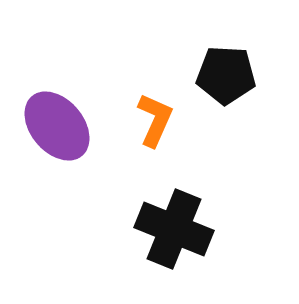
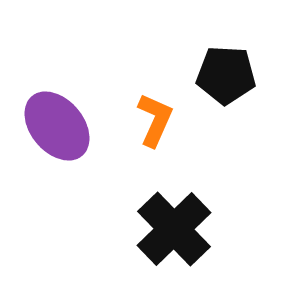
black cross: rotated 24 degrees clockwise
